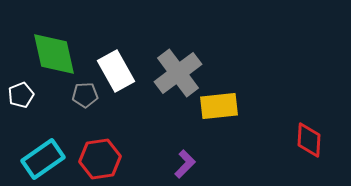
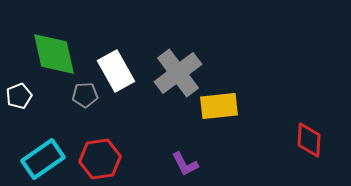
white pentagon: moved 2 px left, 1 px down
purple L-shape: rotated 108 degrees clockwise
